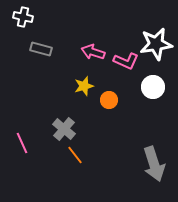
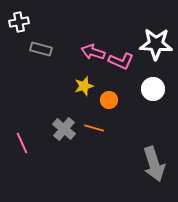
white cross: moved 4 px left, 5 px down; rotated 24 degrees counterclockwise
white star: rotated 12 degrees clockwise
pink L-shape: moved 5 px left
white circle: moved 2 px down
orange line: moved 19 px right, 27 px up; rotated 36 degrees counterclockwise
